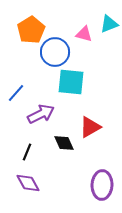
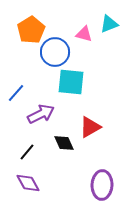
black line: rotated 18 degrees clockwise
